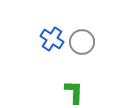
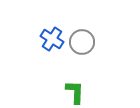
green L-shape: moved 1 px right
